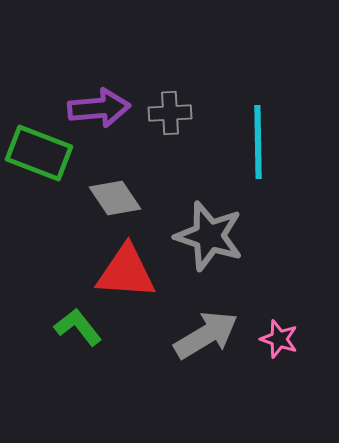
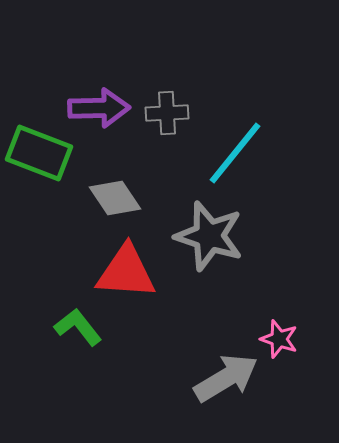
purple arrow: rotated 4 degrees clockwise
gray cross: moved 3 px left
cyan line: moved 23 px left, 11 px down; rotated 40 degrees clockwise
gray arrow: moved 20 px right, 43 px down
